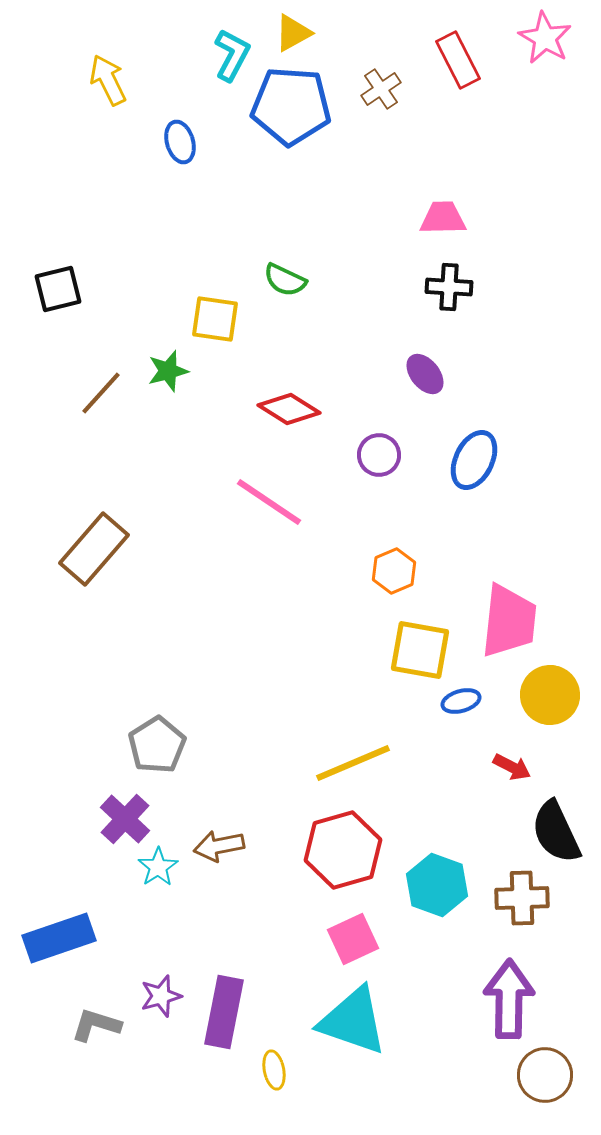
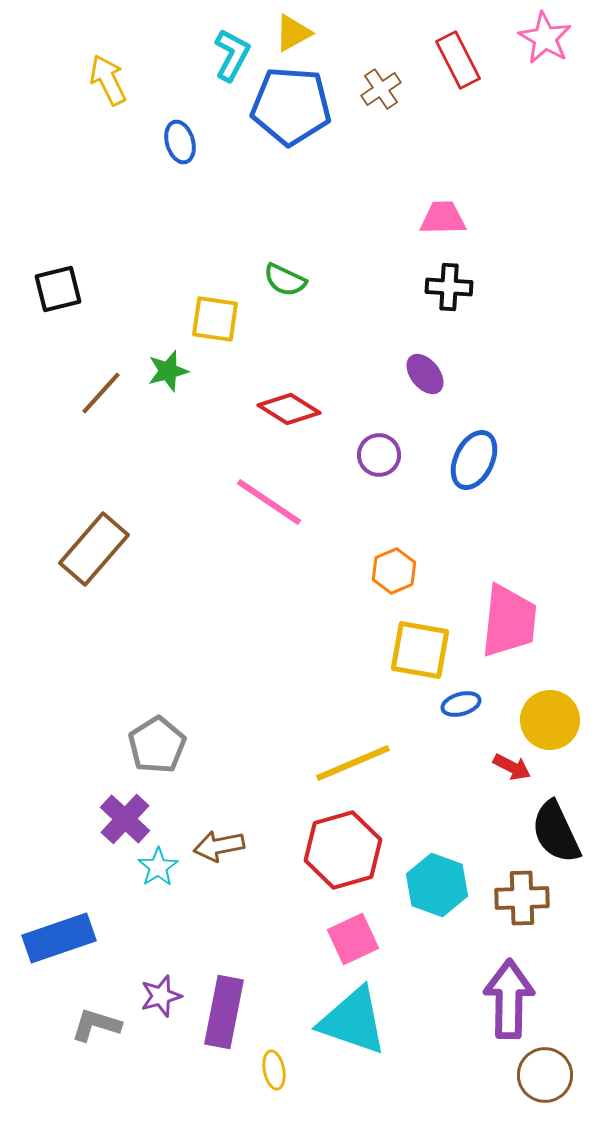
yellow circle at (550, 695): moved 25 px down
blue ellipse at (461, 701): moved 3 px down
